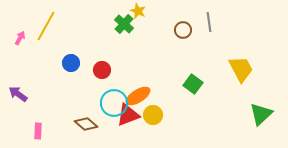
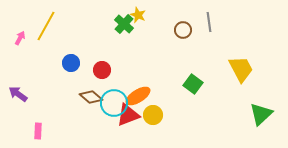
yellow star: moved 4 px down
brown diamond: moved 5 px right, 27 px up
